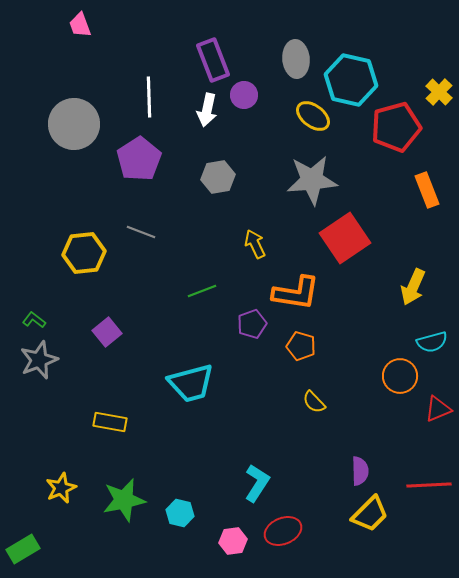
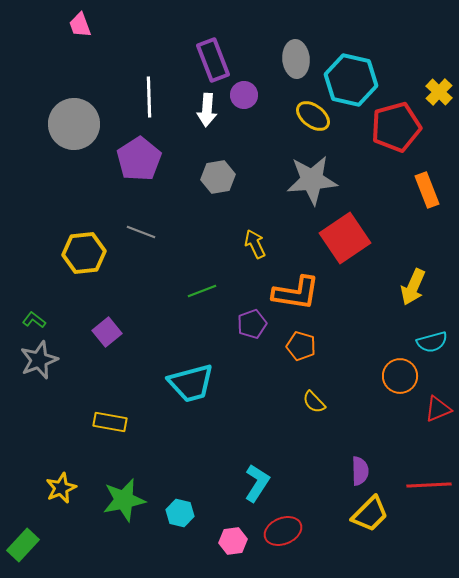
white arrow at (207, 110): rotated 8 degrees counterclockwise
green rectangle at (23, 549): moved 4 px up; rotated 16 degrees counterclockwise
